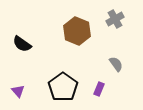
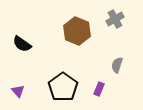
gray semicircle: moved 1 px right, 1 px down; rotated 126 degrees counterclockwise
